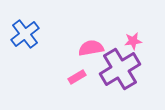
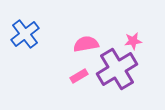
pink semicircle: moved 5 px left, 4 px up
purple cross: moved 3 px left
pink rectangle: moved 2 px right, 1 px up
